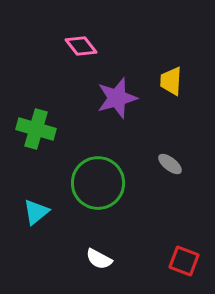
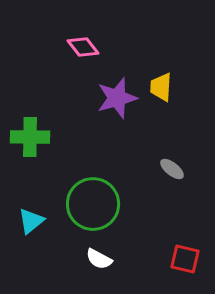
pink diamond: moved 2 px right, 1 px down
yellow trapezoid: moved 10 px left, 6 px down
green cross: moved 6 px left, 8 px down; rotated 15 degrees counterclockwise
gray ellipse: moved 2 px right, 5 px down
green circle: moved 5 px left, 21 px down
cyan triangle: moved 5 px left, 9 px down
red square: moved 1 px right, 2 px up; rotated 8 degrees counterclockwise
